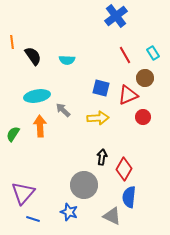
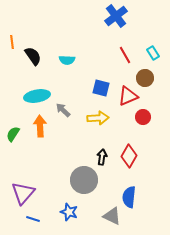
red triangle: moved 1 px down
red diamond: moved 5 px right, 13 px up
gray circle: moved 5 px up
